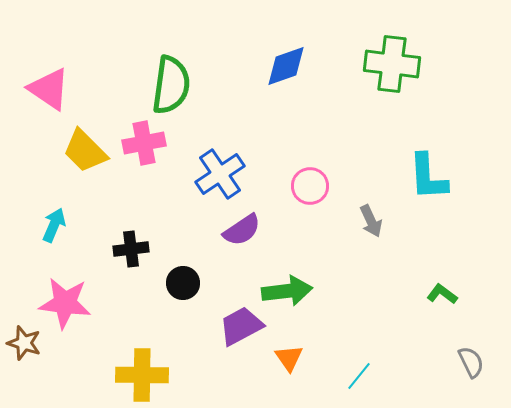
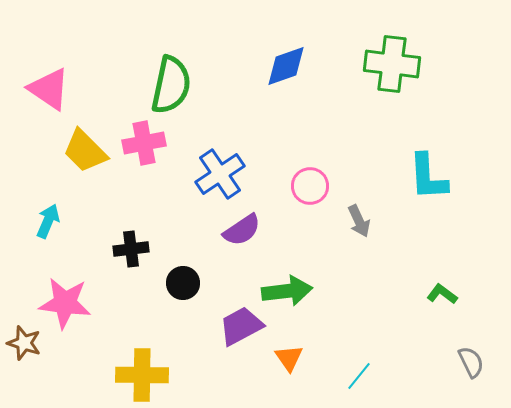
green semicircle: rotated 4 degrees clockwise
gray arrow: moved 12 px left
cyan arrow: moved 6 px left, 4 px up
